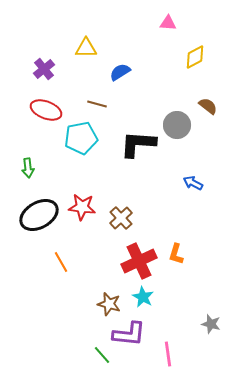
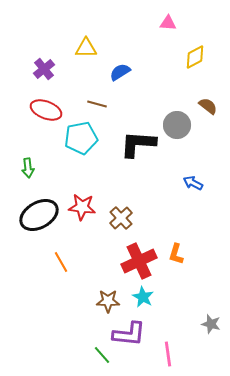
brown star: moved 1 px left, 3 px up; rotated 15 degrees counterclockwise
